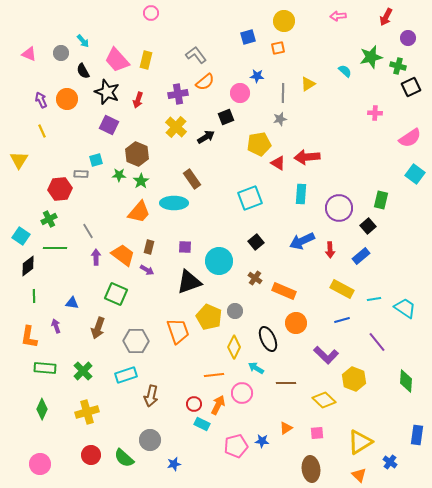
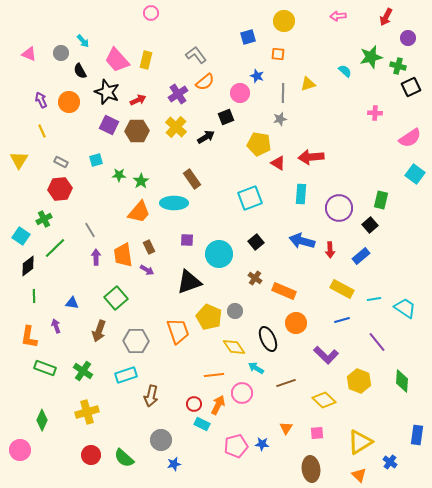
orange square at (278, 48): moved 6 px down; rotated 16 degrees clockwise
black semicircle at (83, 71): moved 3 px left
blue star at (257, 76): rotated 16 degrees clockwise
yellow triangle at (308, 84): rotated 14 degrees clockwise
purple cross at (178, 94): rotated 24 degrees counterclockwise
orange circle at (67, 99): moved 2 px right, 3 px down
red arrow at (138, 100): rotated 133 degrees counterclockwise
yellow pentagon at (259, 144): rotated 20 degrees clockwise
brown hexagon at (137, 154): moved 23 px up; rotated 25 degrees counterclockwise
red arrow at (307, 157): moved 4 px right
gray rectangle at (81, 174): moved 20 px left, 12 px up; rotated 24 degrees clockwise
green cross at (49, 219): moved 5 px left
black square at (368, 226): moved 2 px right, 1 px up
gray line at (88, 231): moved 2 px right, 1 px up
blue arrow at (302, 241): rotated 40 degrees clockwise
brown rectangle at (149, 247): rotated 40 degrees counterclockwise
purple square at (185, 247): moved 2 px right, 7 px up
green line at (55, 248): rotated 45 degrees counterclockwise
orange trapezoid at (123, 255): rotated 135 degrees counterclockwise
cyan circle at (219, 261): moved 7 px up
green square at (116, 294): moved 4 px down; rotated 25 degrees clockwise
brown arrow at (98, 328): moved 1 px right, 3 px down
yellow diamond at (234, 347): rotated 60 degrees counterclockwise
green rectangle at (45, 368): rotated 15 degrees clockwise
green cross at (83, 371): rotated 12 degrees counterclockwise
yellow hexagon at (354, 379): moved 5 px right, 2 px down
green diamond at (406, 381): moved 4 px left
brown line at (286, 383): rotated 18 degrees counterclockwise
green diamond at (42, 409): moved 11 px down
orange triangle at (286, 428): rotated 24 degrees counterclockwise
gray circle at (150, 440): moved 11 px right
blue star at (262, 441): moved 3 px down
pink circle at (40, 464): moved 20 px left, 14 px up
